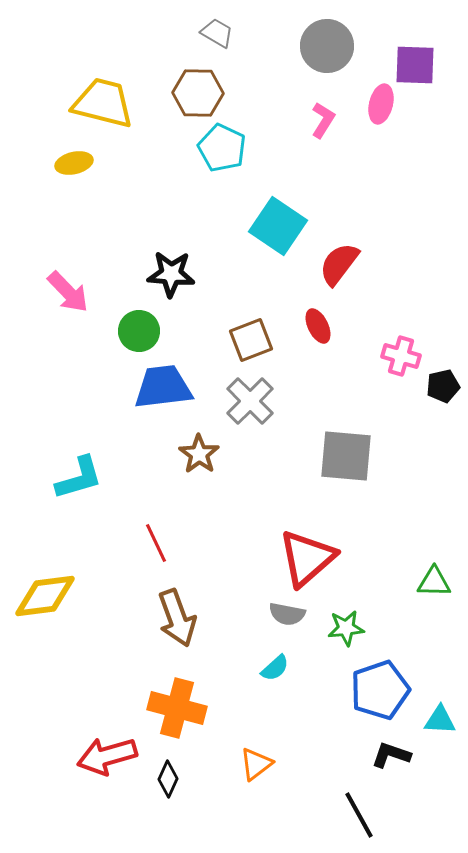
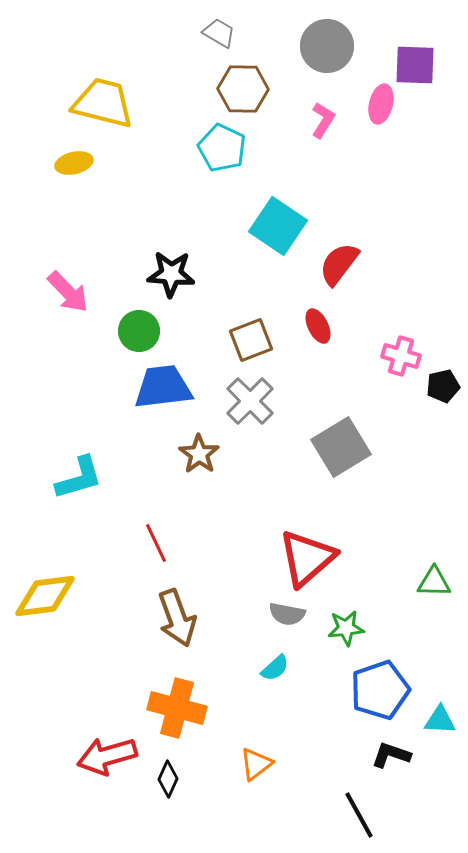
gray trapezoid: moved 2 px right
brown hexagon: moved 45 px right, 4 px up
gray square: moved 5 px left, 9 px up; rotated 36 degrees counterclockwise
